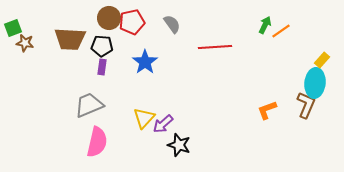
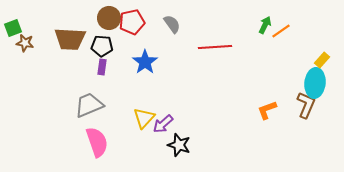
pink semicircle: rotated 32 degrees counterclockwise
